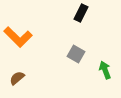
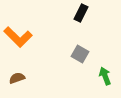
gray square: moved 4 px right
green arrow: moved 6 px down
brown semicircle: rotated 21 degrees clockwise
